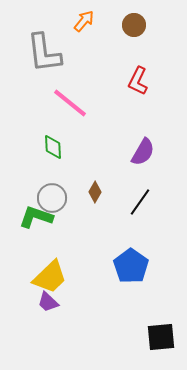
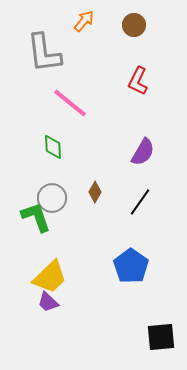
green L-shape: rotated 52 degrees clockwise
